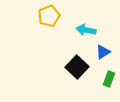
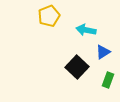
green rectangle: moved 1 px left, 1 px down
